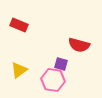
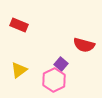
red semicircle: moved 5 px right
purple square: rotated 24 degrees clockwise
pink hexagon: moved 1 px right; rotated 25 degrees clockwise
